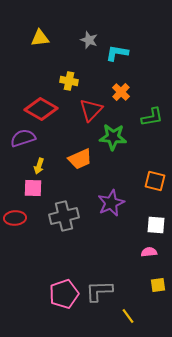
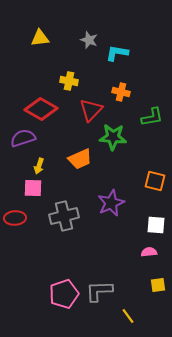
orange cross: rotated 30 degrees counterclockwise
